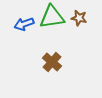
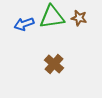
brown cross: moved 2 px right, 2 px down
